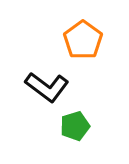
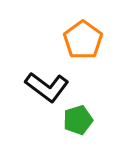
green pentagon: moved 3 px right, 6 px up
